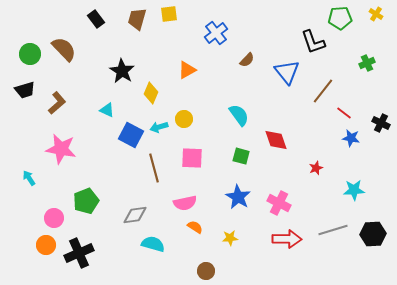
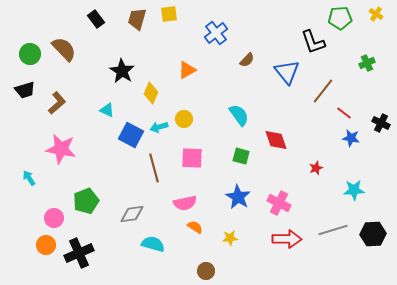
gray diamond at (135, 215): moved 3 px left, 1 px up
